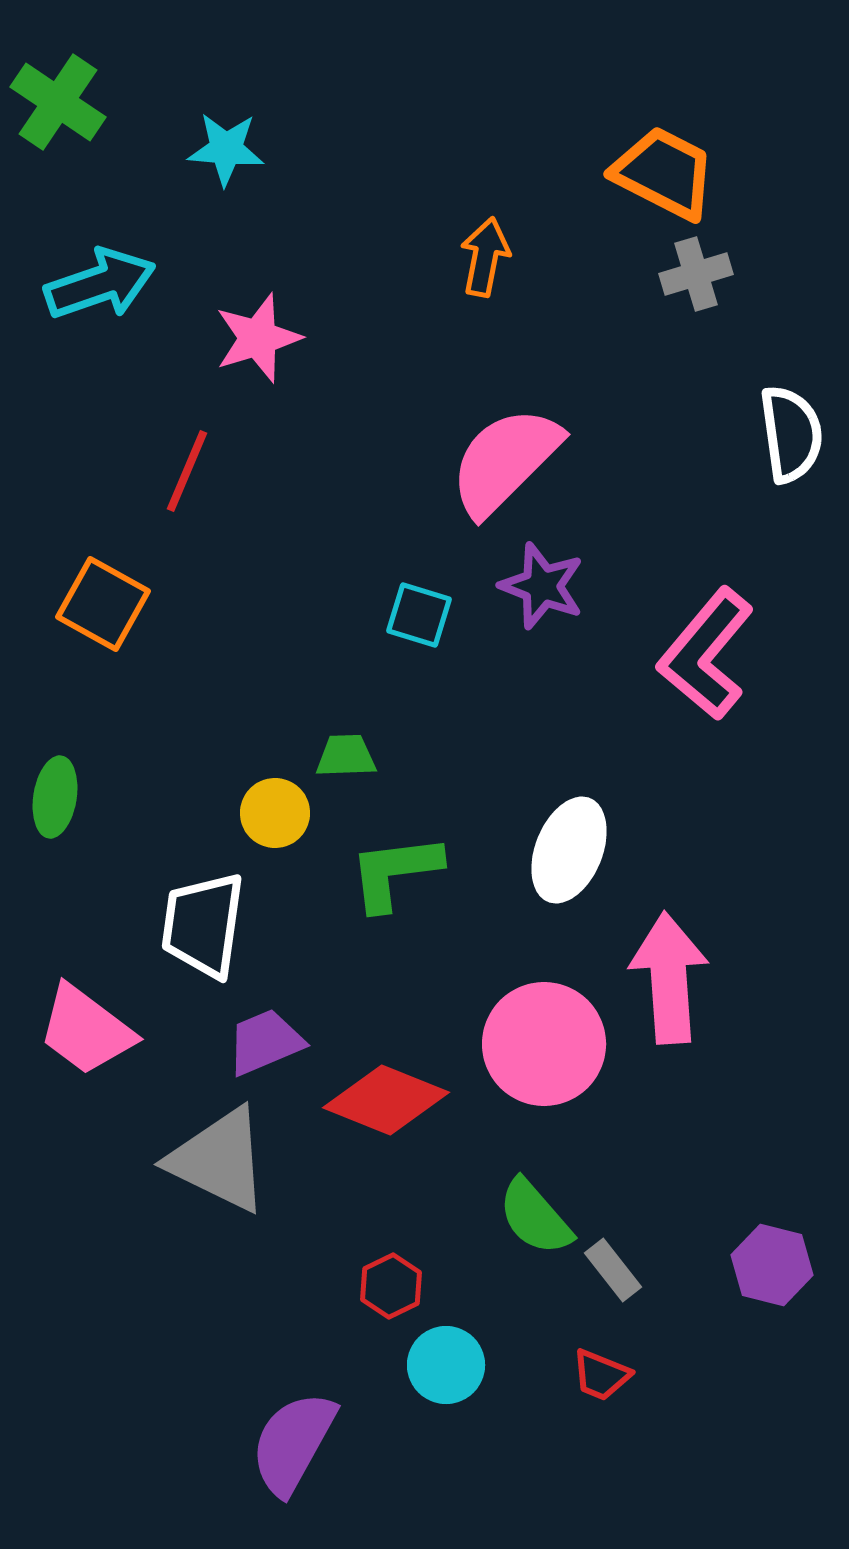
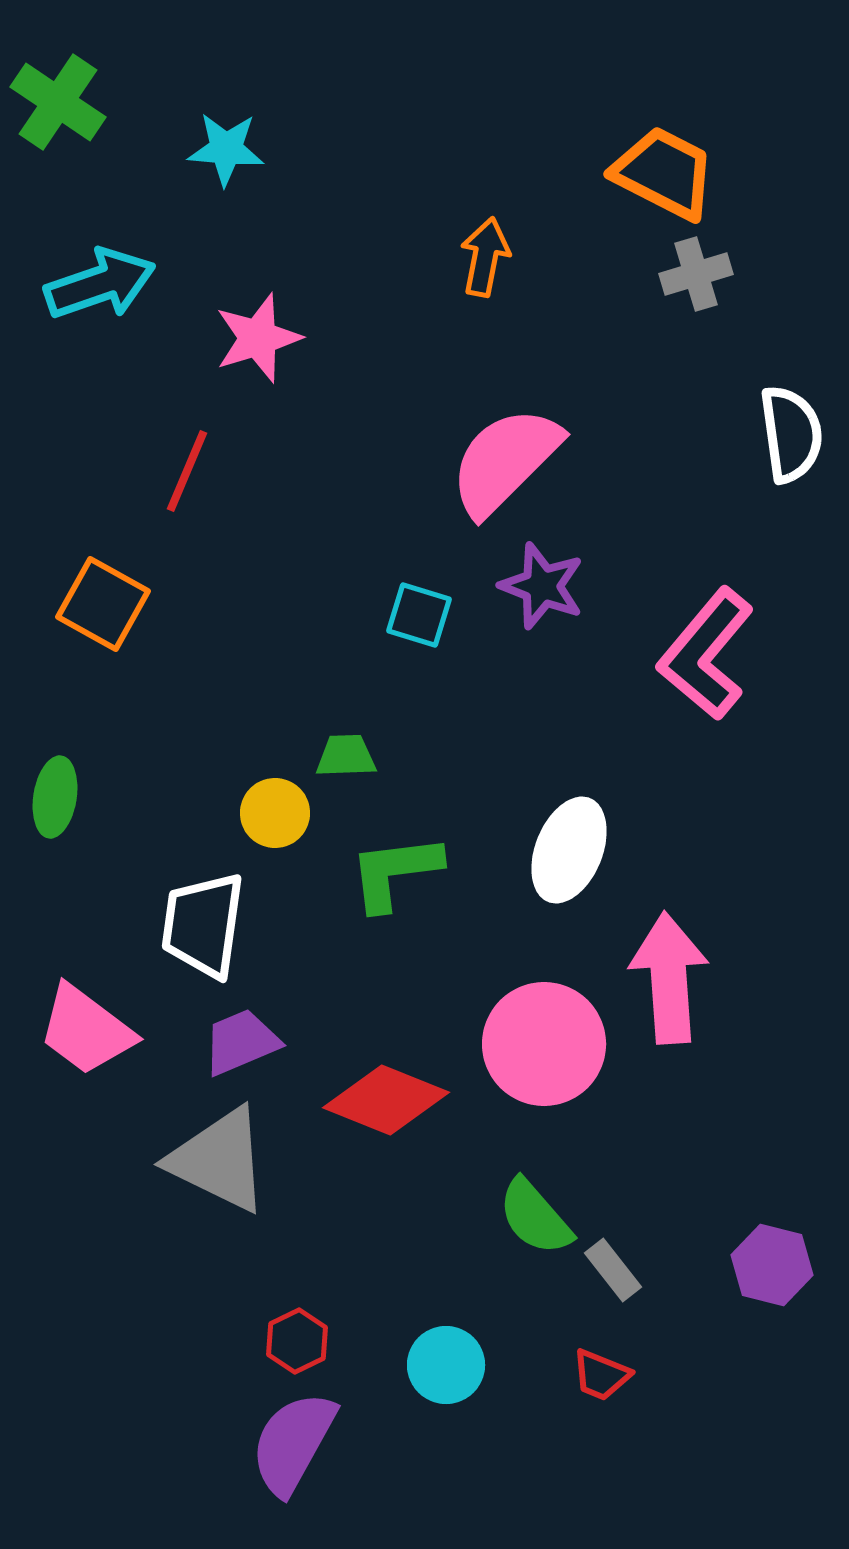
purple trapezoid: moved 24 px left
red hexagon: moved 94 px left, 55 px down
